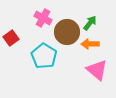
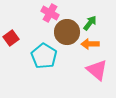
pink cross: moved 7 px right, 5 px up
